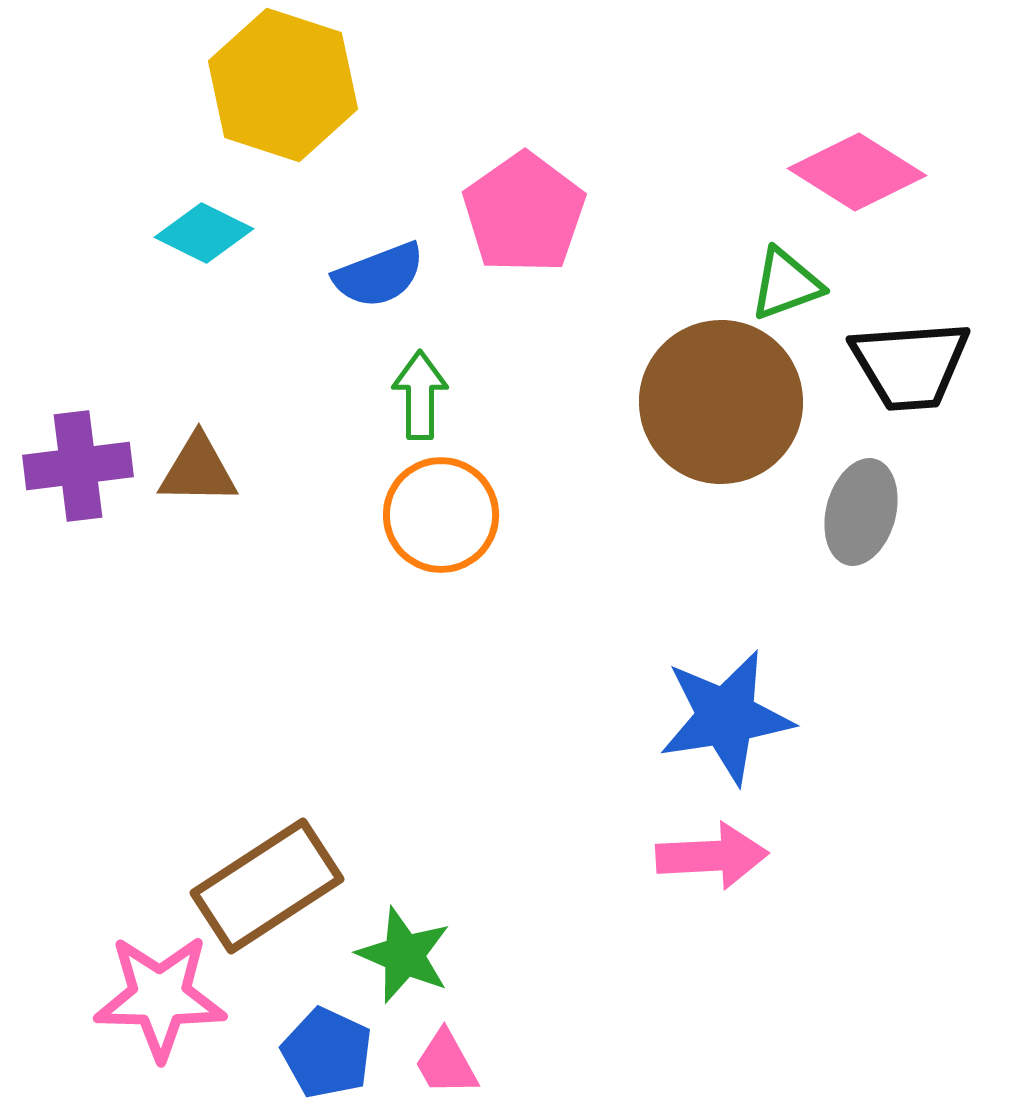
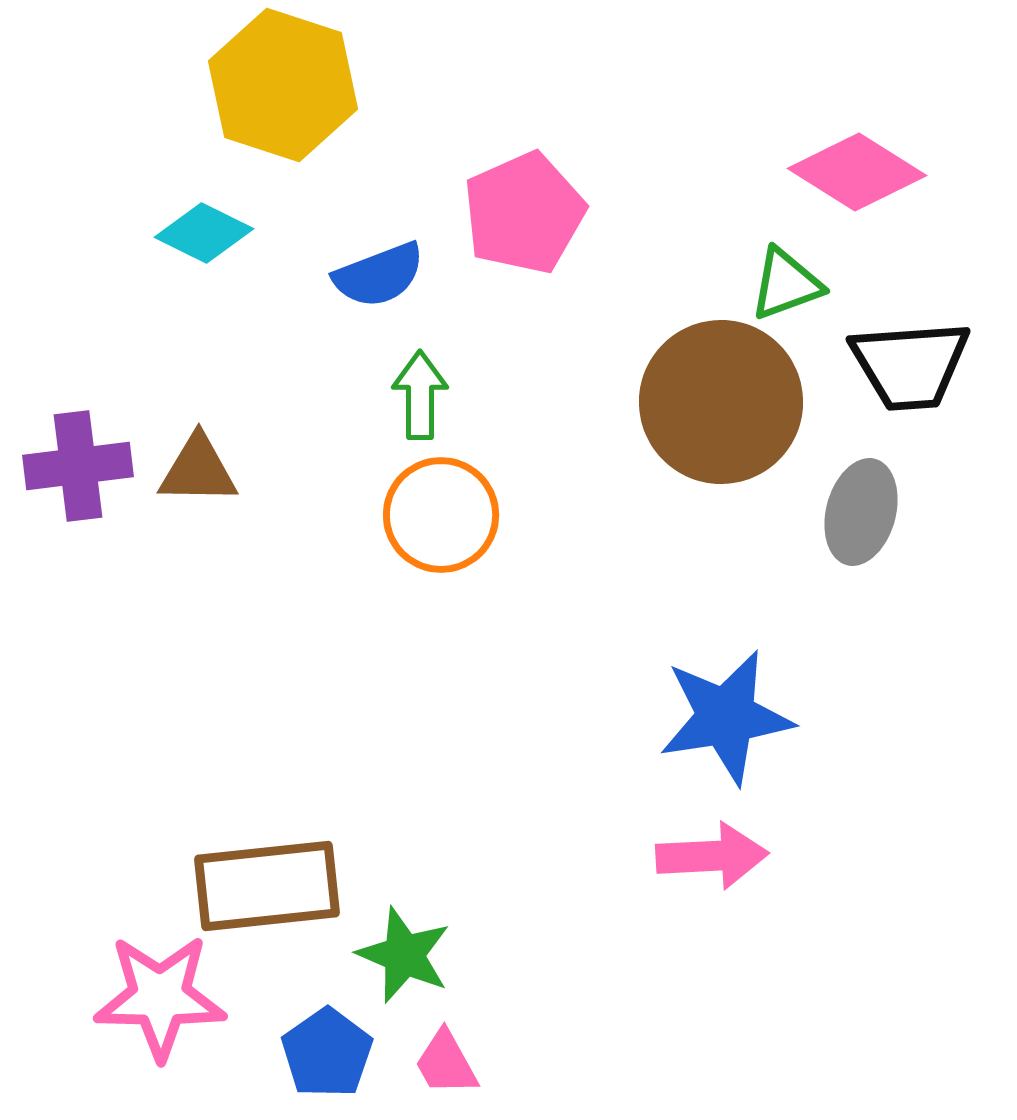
pink pentagon: rotated 11 degrees clockwise
brown rectangle: rotated 27 degrees clockwise
blue pentagon: rotated 12 degrees clockwise
